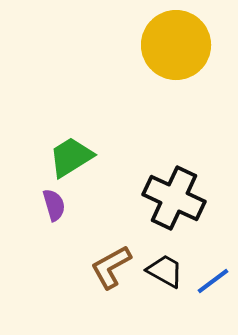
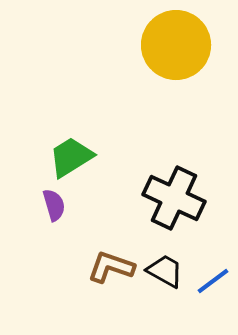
brown L-shape: rotated 48 degrees clockwise
